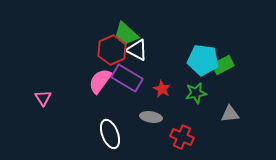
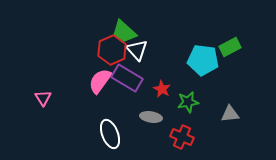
green trapezoid: moved 2 px left, 2 px up
white triangle: rotated 20 degrees clockwise
green rectangle: moved 7 px right, 18 px up
green star: moved 8 px left, 9 px down
